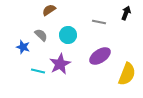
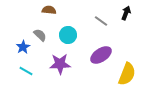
brown semicircle: rotated 40 degrees clockwise
gray line: moved 2 px right, 1 px up; rotated 24 degrees clockwise
gray semicircle: moved 1 px left
blue star: rotated 24 degrees clockwise
purple ellipse: moved 1 px right, 1 px up
purple star: rotated 25 degrees clockwise
cyan line: moved 12 px left; rotated 16 degrees clockwise
